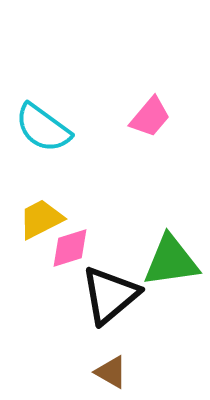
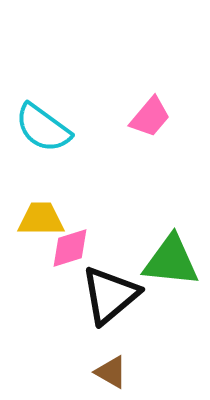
yellow trapezoid: rotated 27 degrees clockwise
green triangle: rotated 14 degrees clockwise
